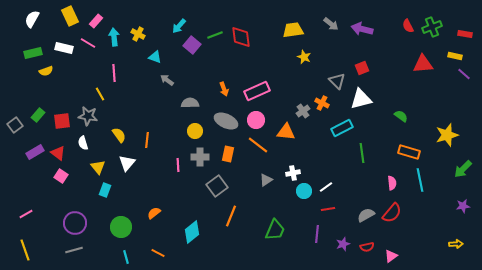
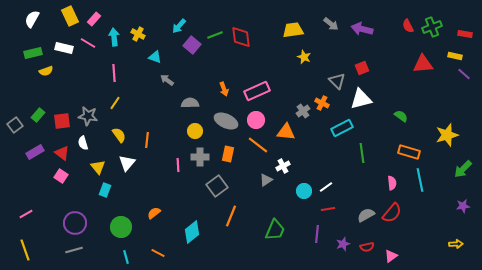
pink rectangle at (96, 21): moved 2 px left, 2 px up
yellow line at (100, 94): moved 15 px right, 9 px down; rotated 64 degrees clockwise
red triangle at (58, 153): moved 4 px right
white cross at (293, 173): moved 10 px left, 7 px up; rotated 16 degrees counterclockwise
